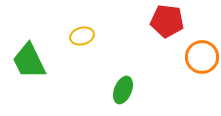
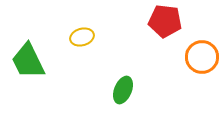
red pentagon: moved 2 px left
yellow ellipse: moved 1 px down
green trapezoid: moved 1 px left
